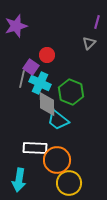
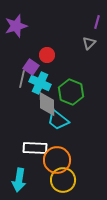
yellow circle: moved 6 px left, 3 px up
